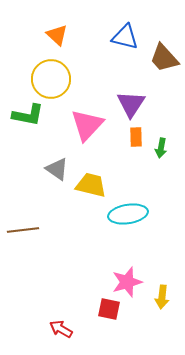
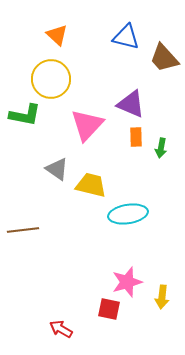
blue triangle: moved 1 px right
purple triangle: rotated 40 degrees counterclockwise
green L-shape: moved 3 px left
